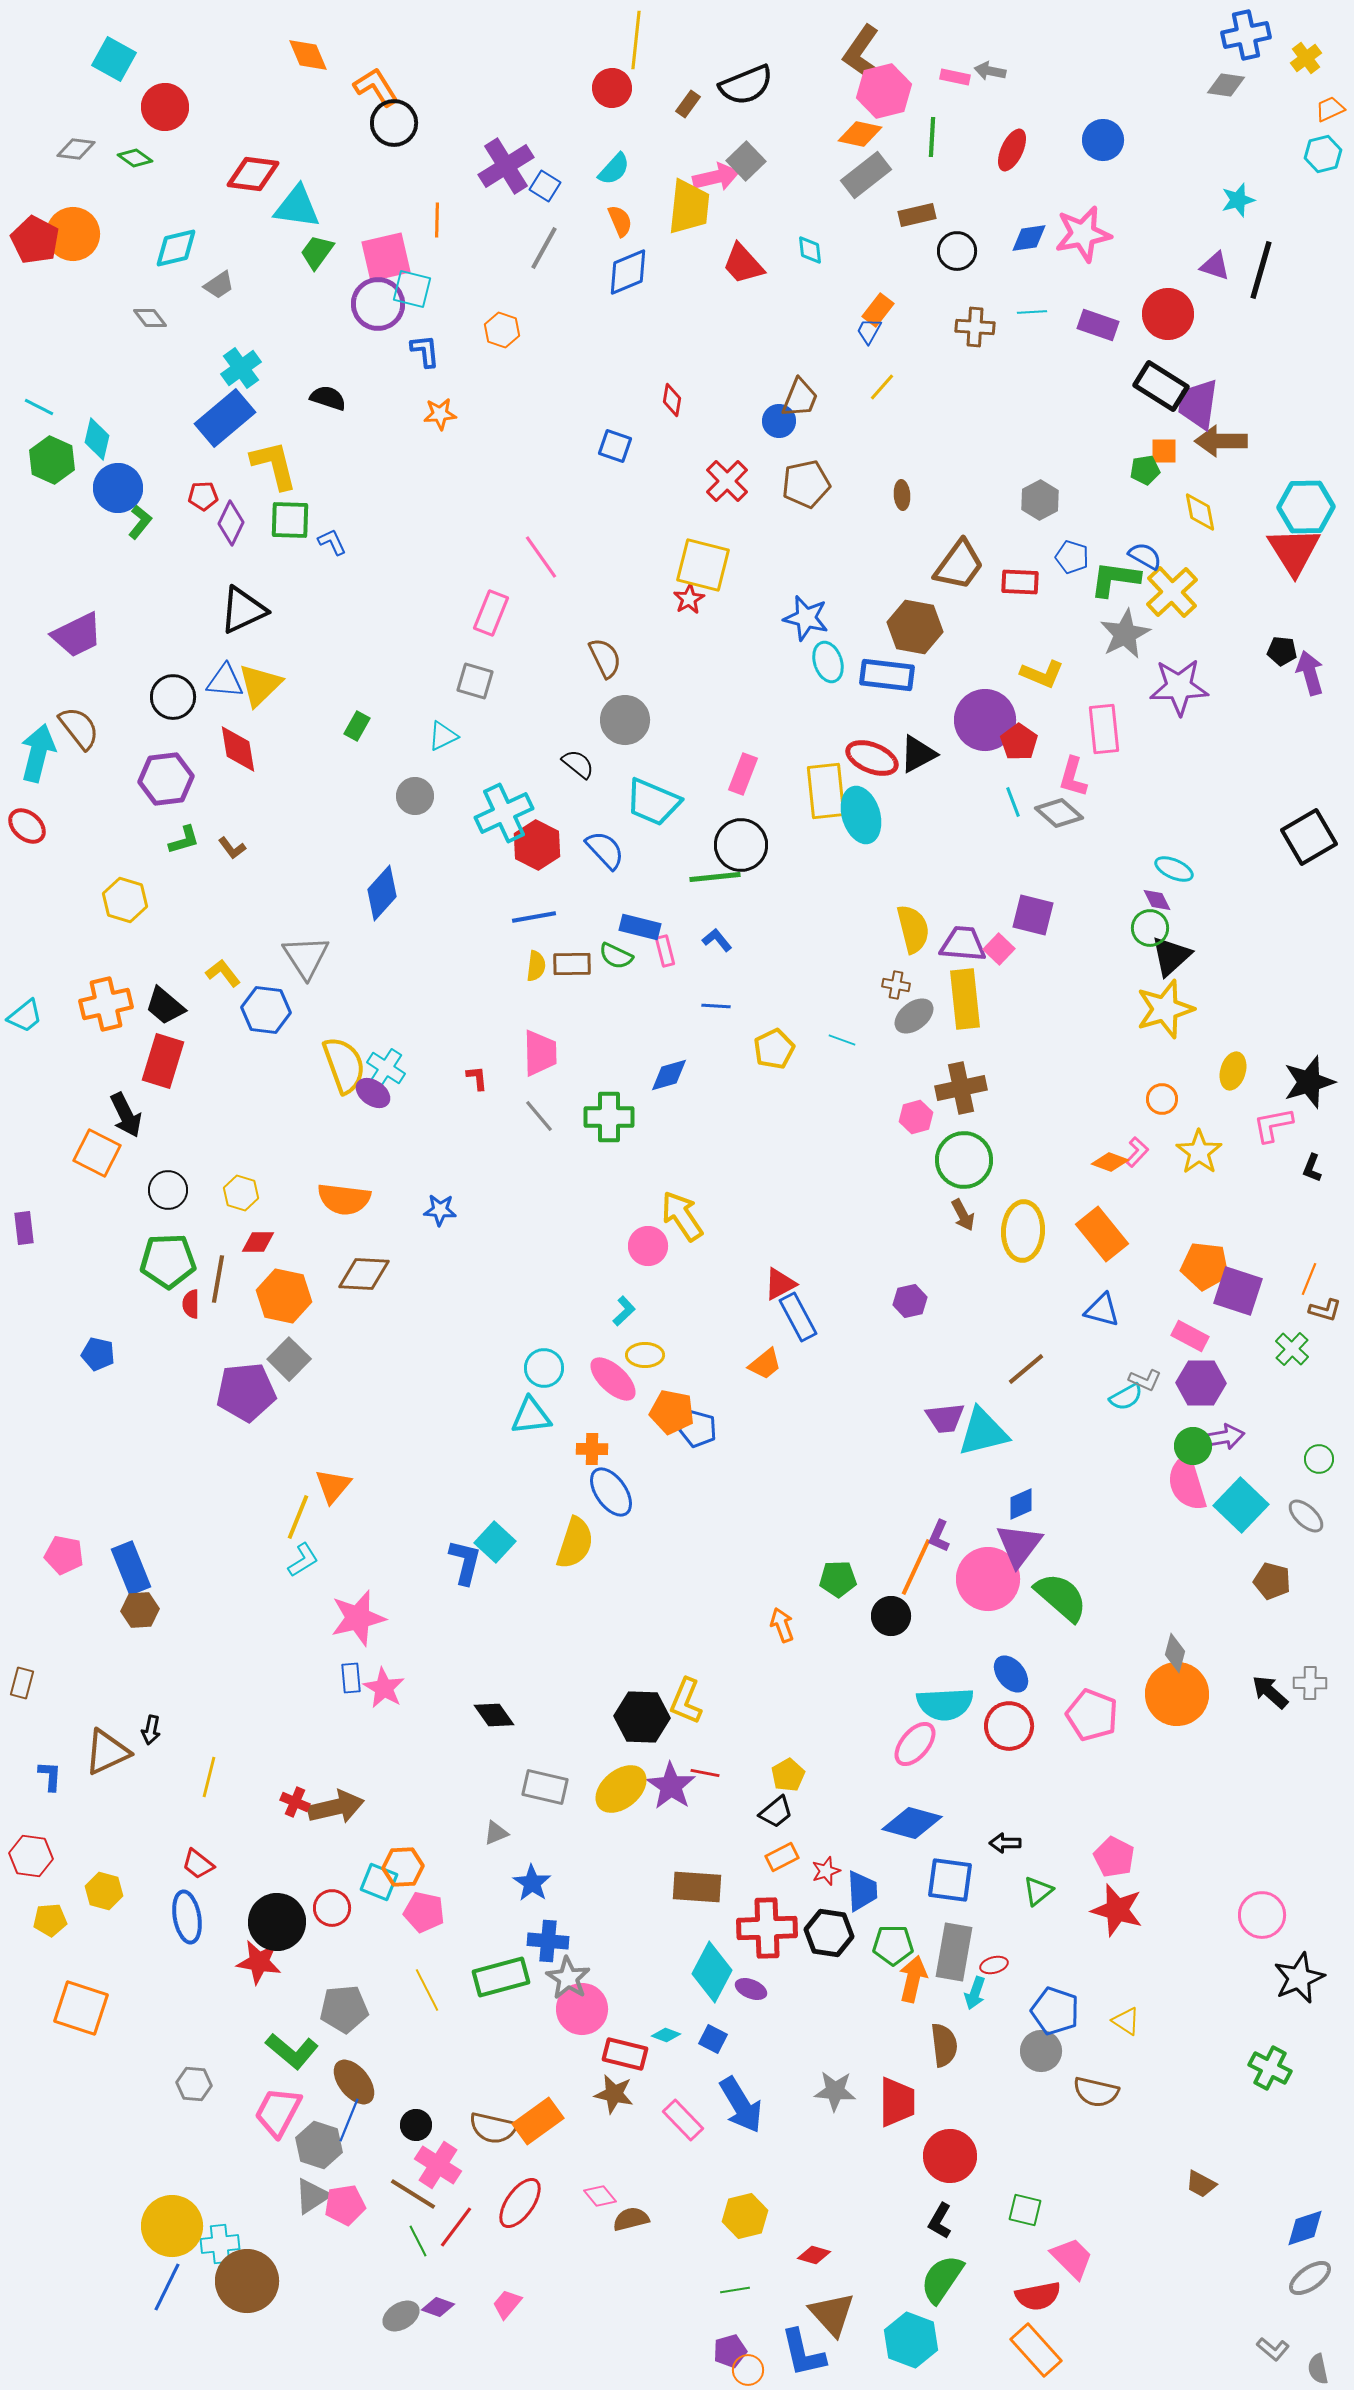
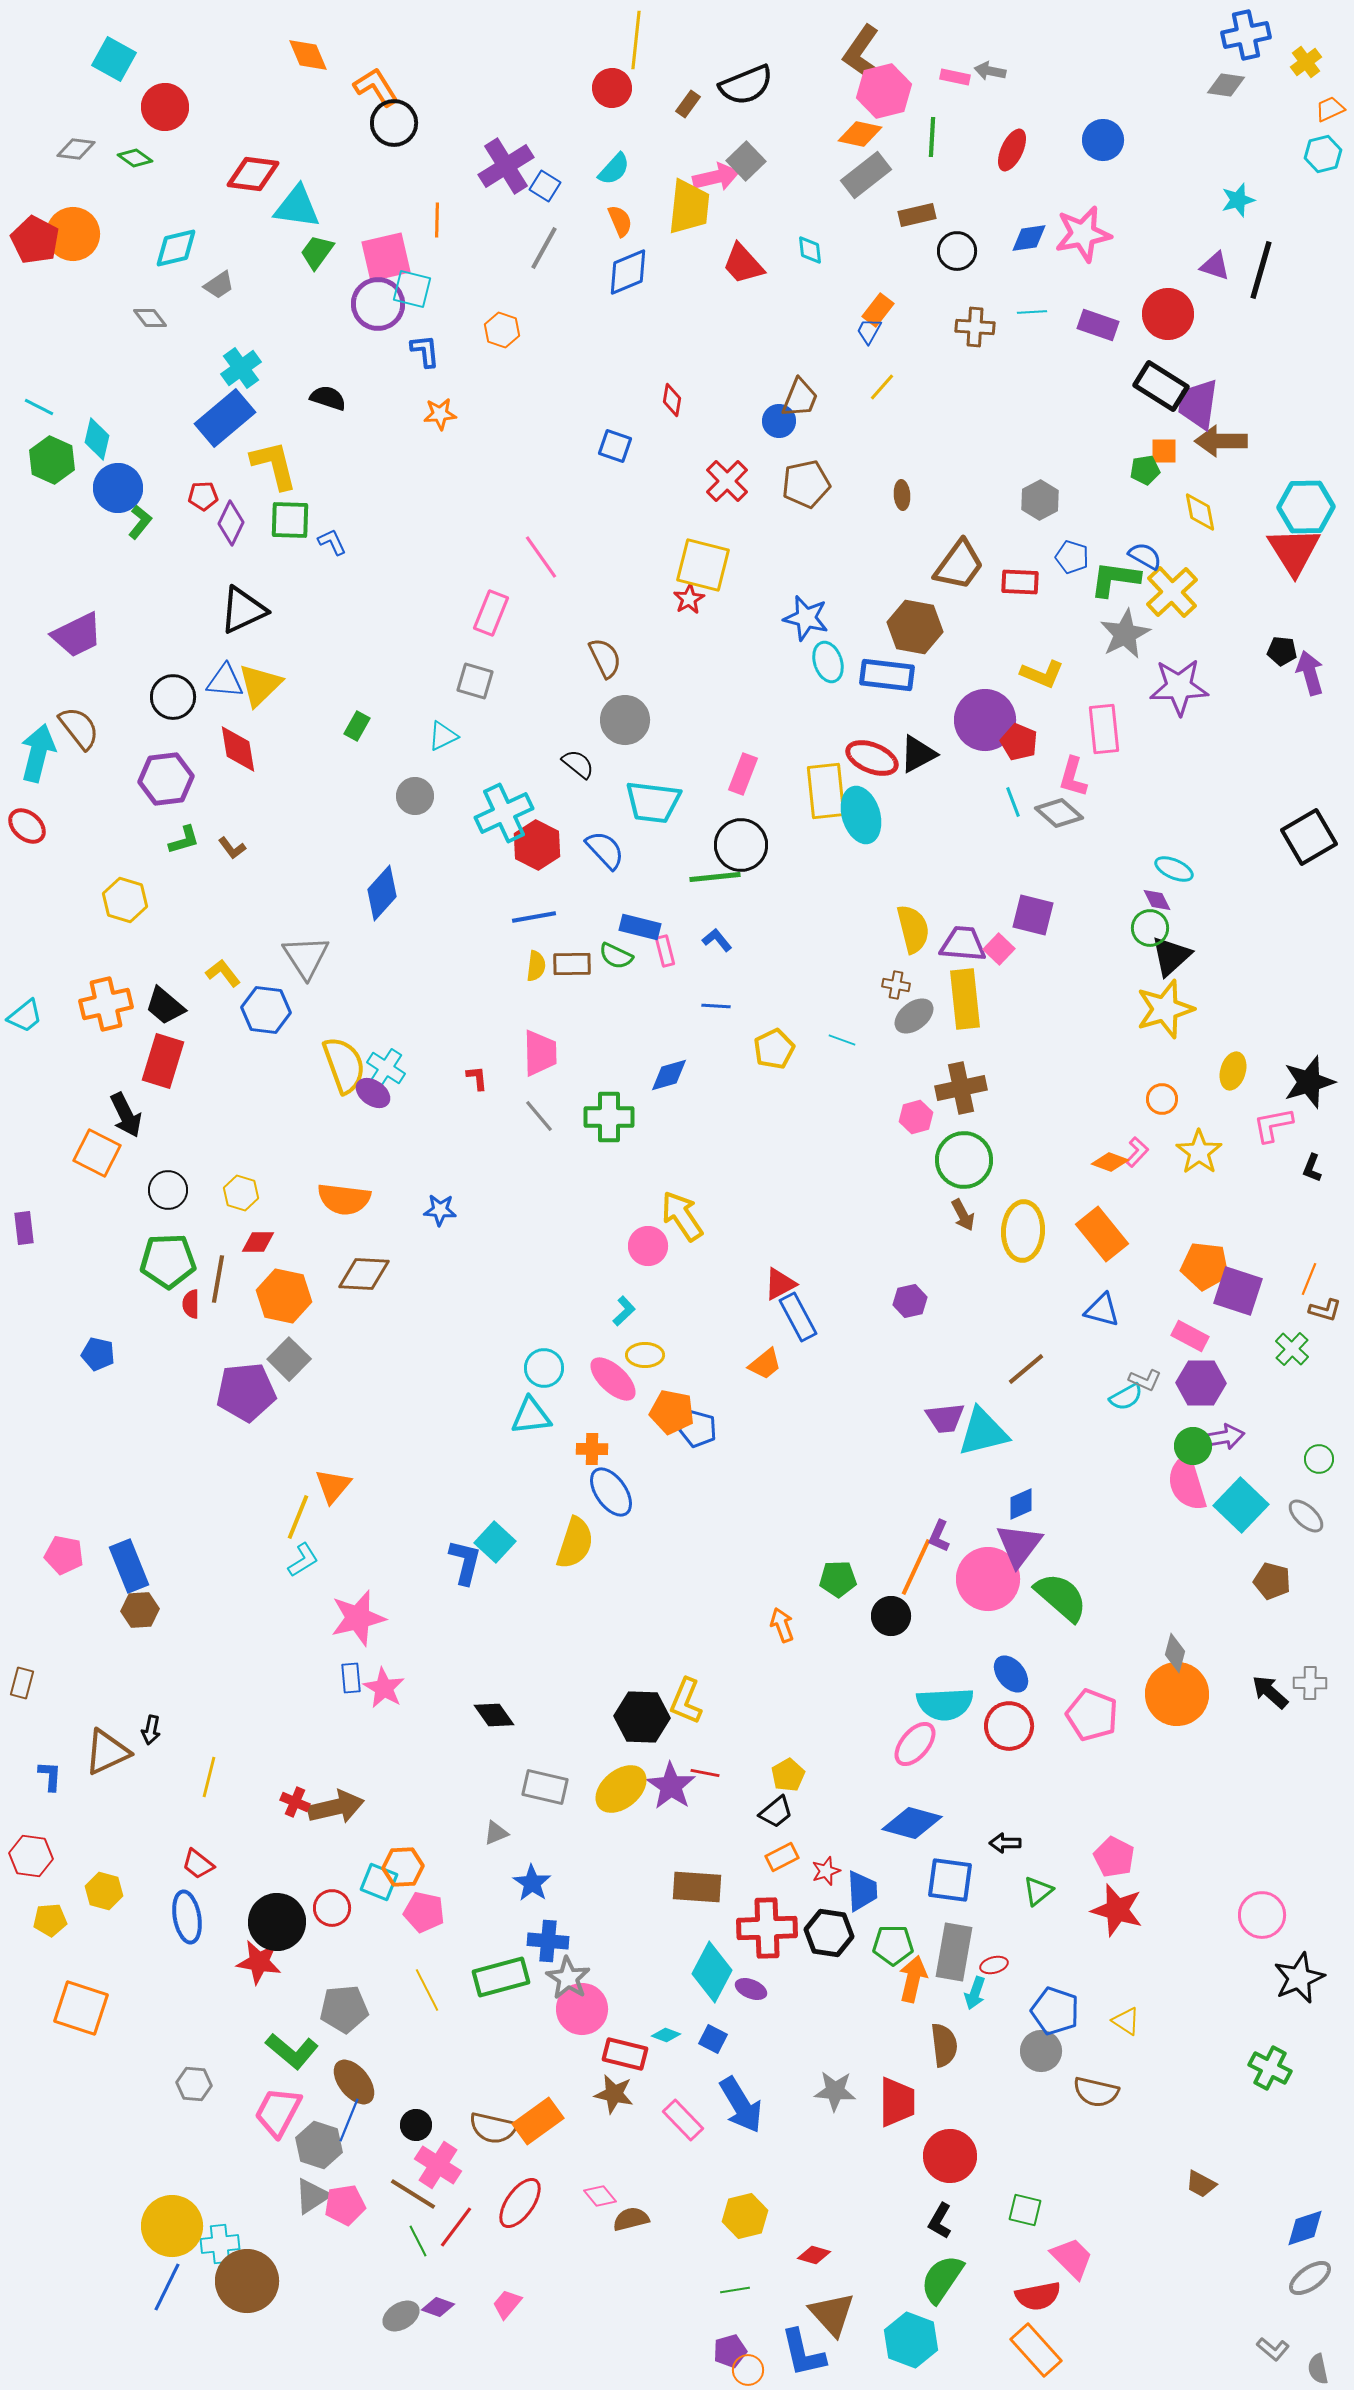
yellow cross at (1306, 58): moved 4 px down
red pentagon at (1019, 742): rotated 12 degrees counterclockwise
cyan trapezoid at (653, 802): rotated 16 degrees counterclockwise
blue rectangle at (131, 1568): moved 2 px left, 2 px up
